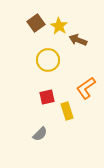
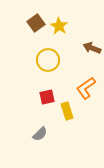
brown arrow: moved 14 px right, 8 px down
